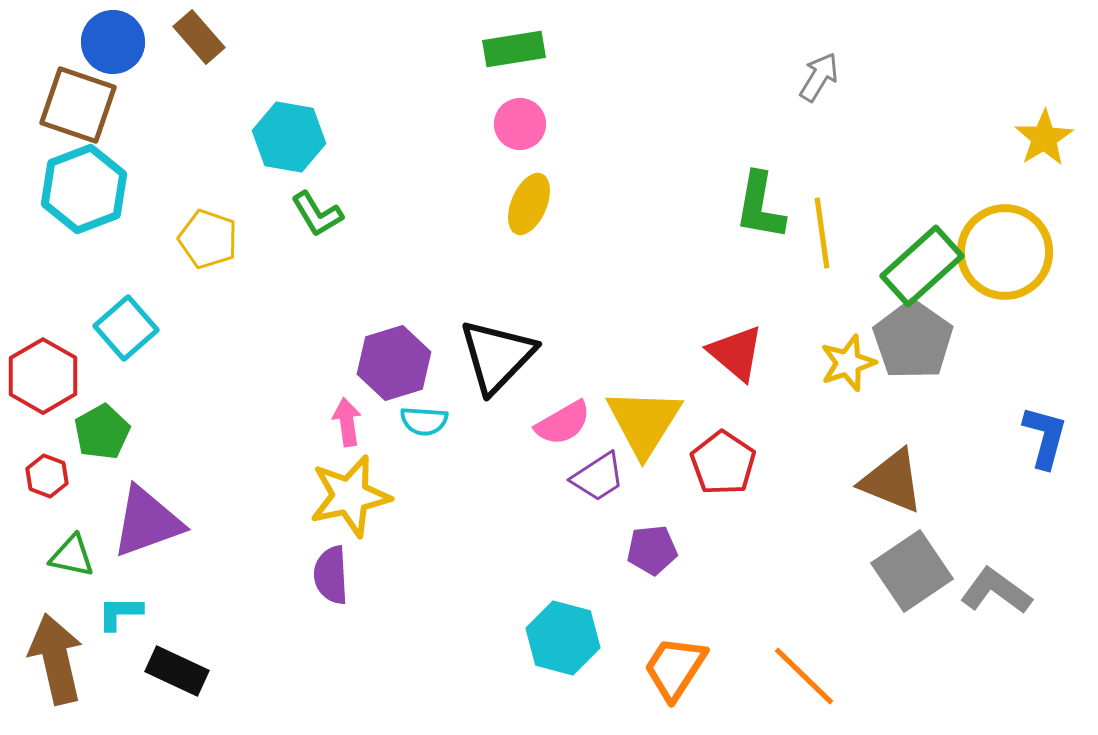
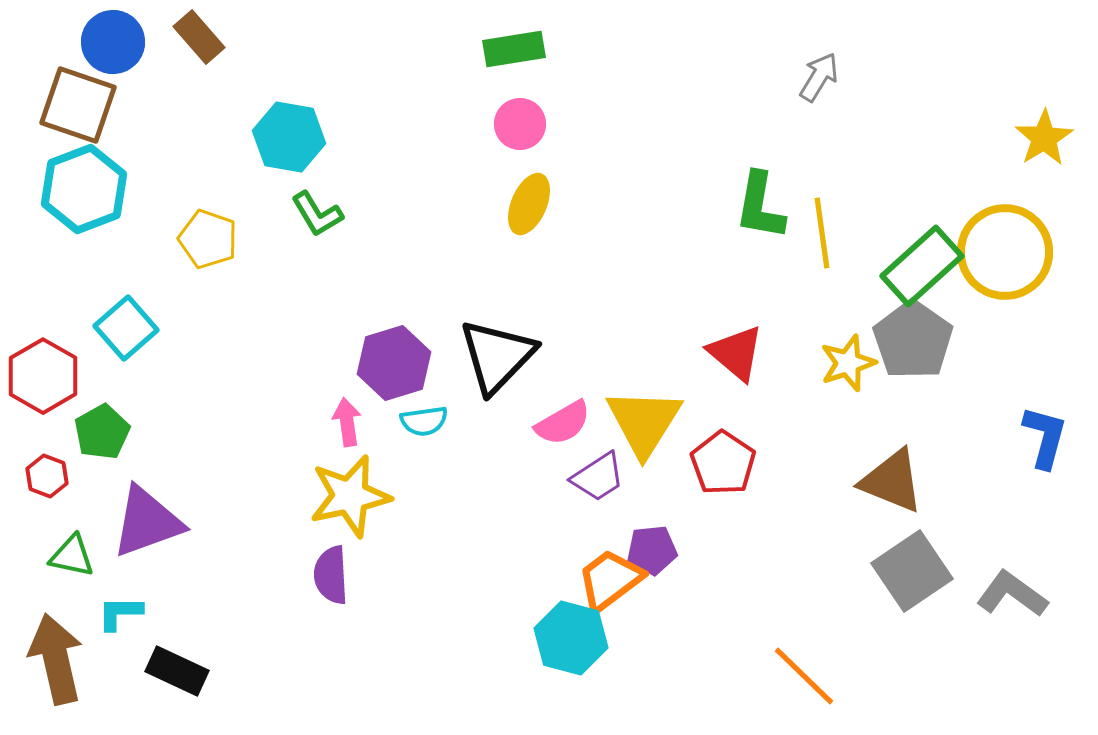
cyan semicircle at (424, 421): rotated 12 degrees counterclockwise
gray L-shape at (996, 591): moved 16 px right, 3 px down
cyan hexagon at (563, 638): moved 8 px right
orange trapezoid at (675, 668): moved 65 px left, 88 px up; rotated 20 degrees clockwise
